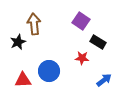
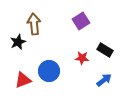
purple square: rotated 24 degrees clockwise
black rectangle: moved 7 px right, 8 px down
red triangle: rotated 18 degrees counterclockwise
